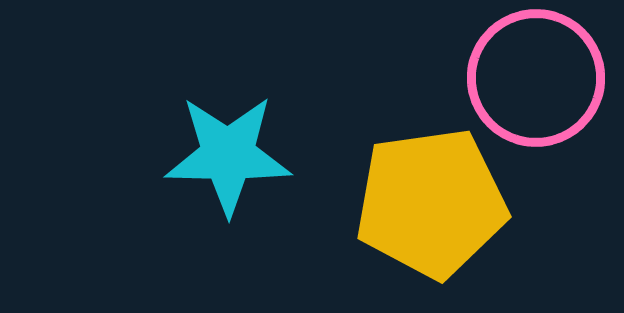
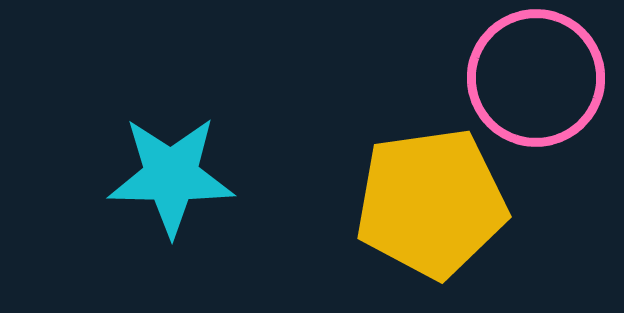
cyan star: moved 57 px left, 21 px down
